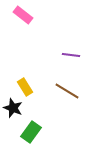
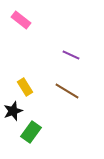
pink rectangle: moved 2 px left, 5 px down
purple line: rotated 18 degrees clockwise
black star: moved 3 px down; rotated 30 degrees clockwise
